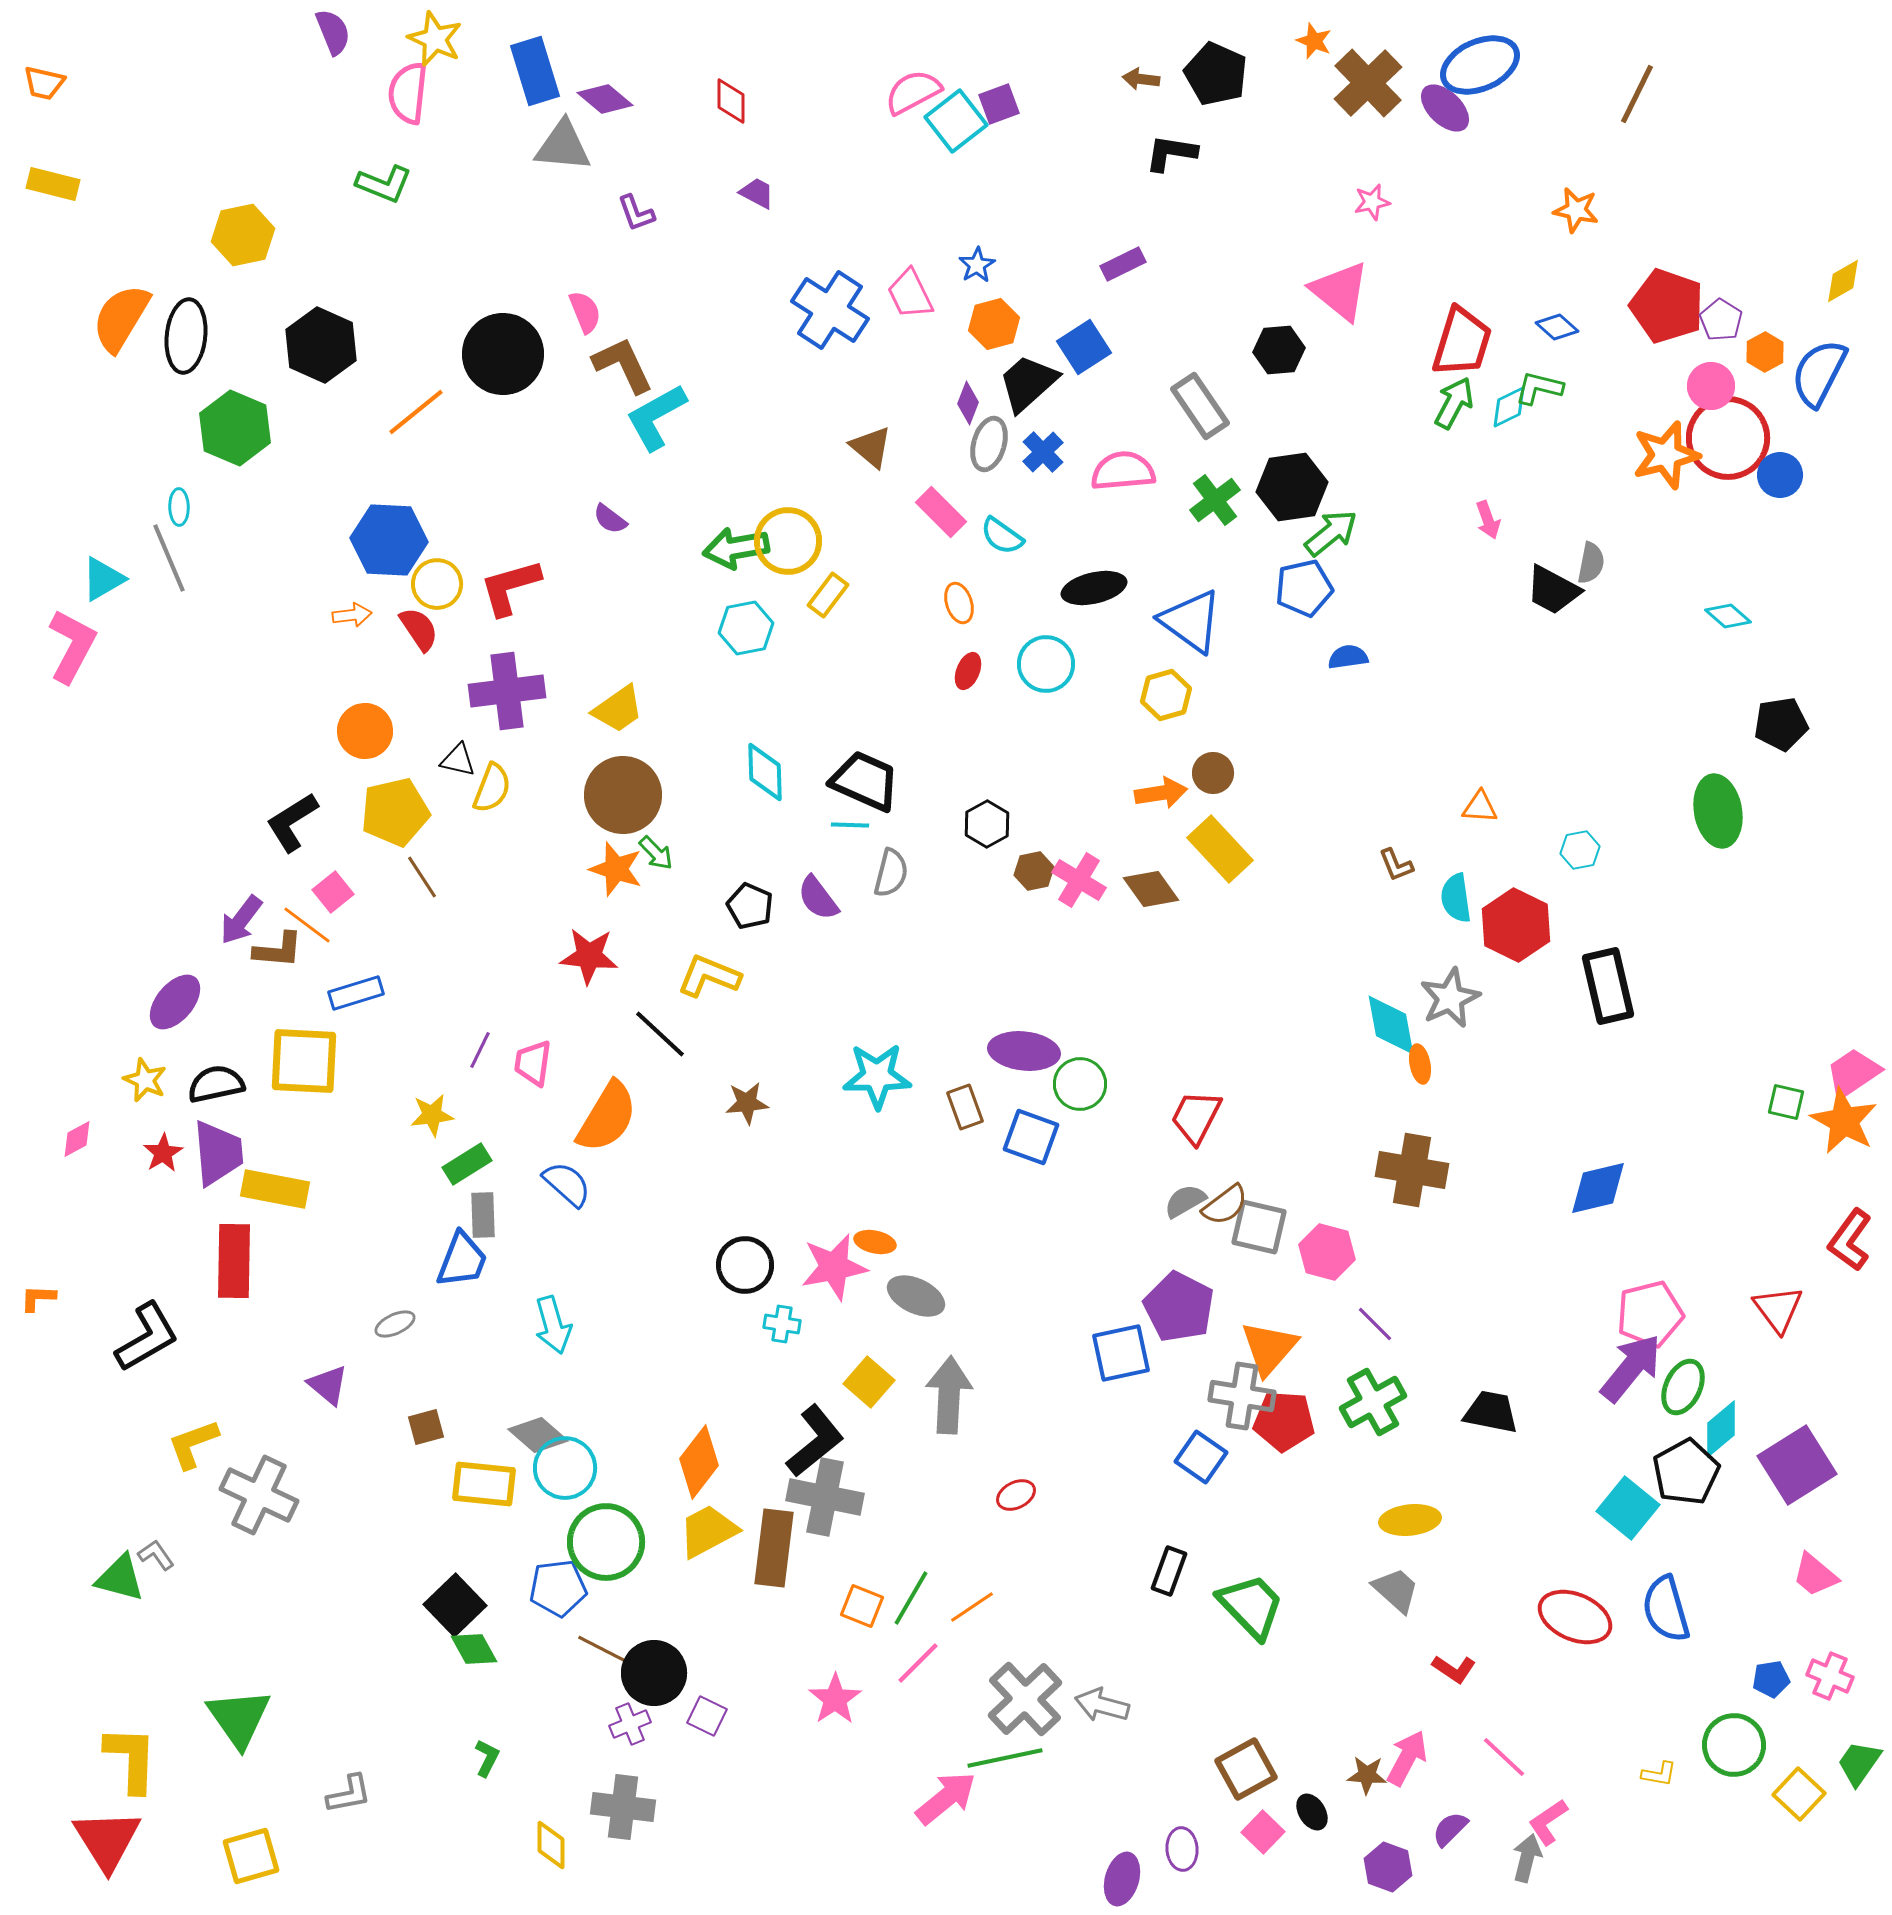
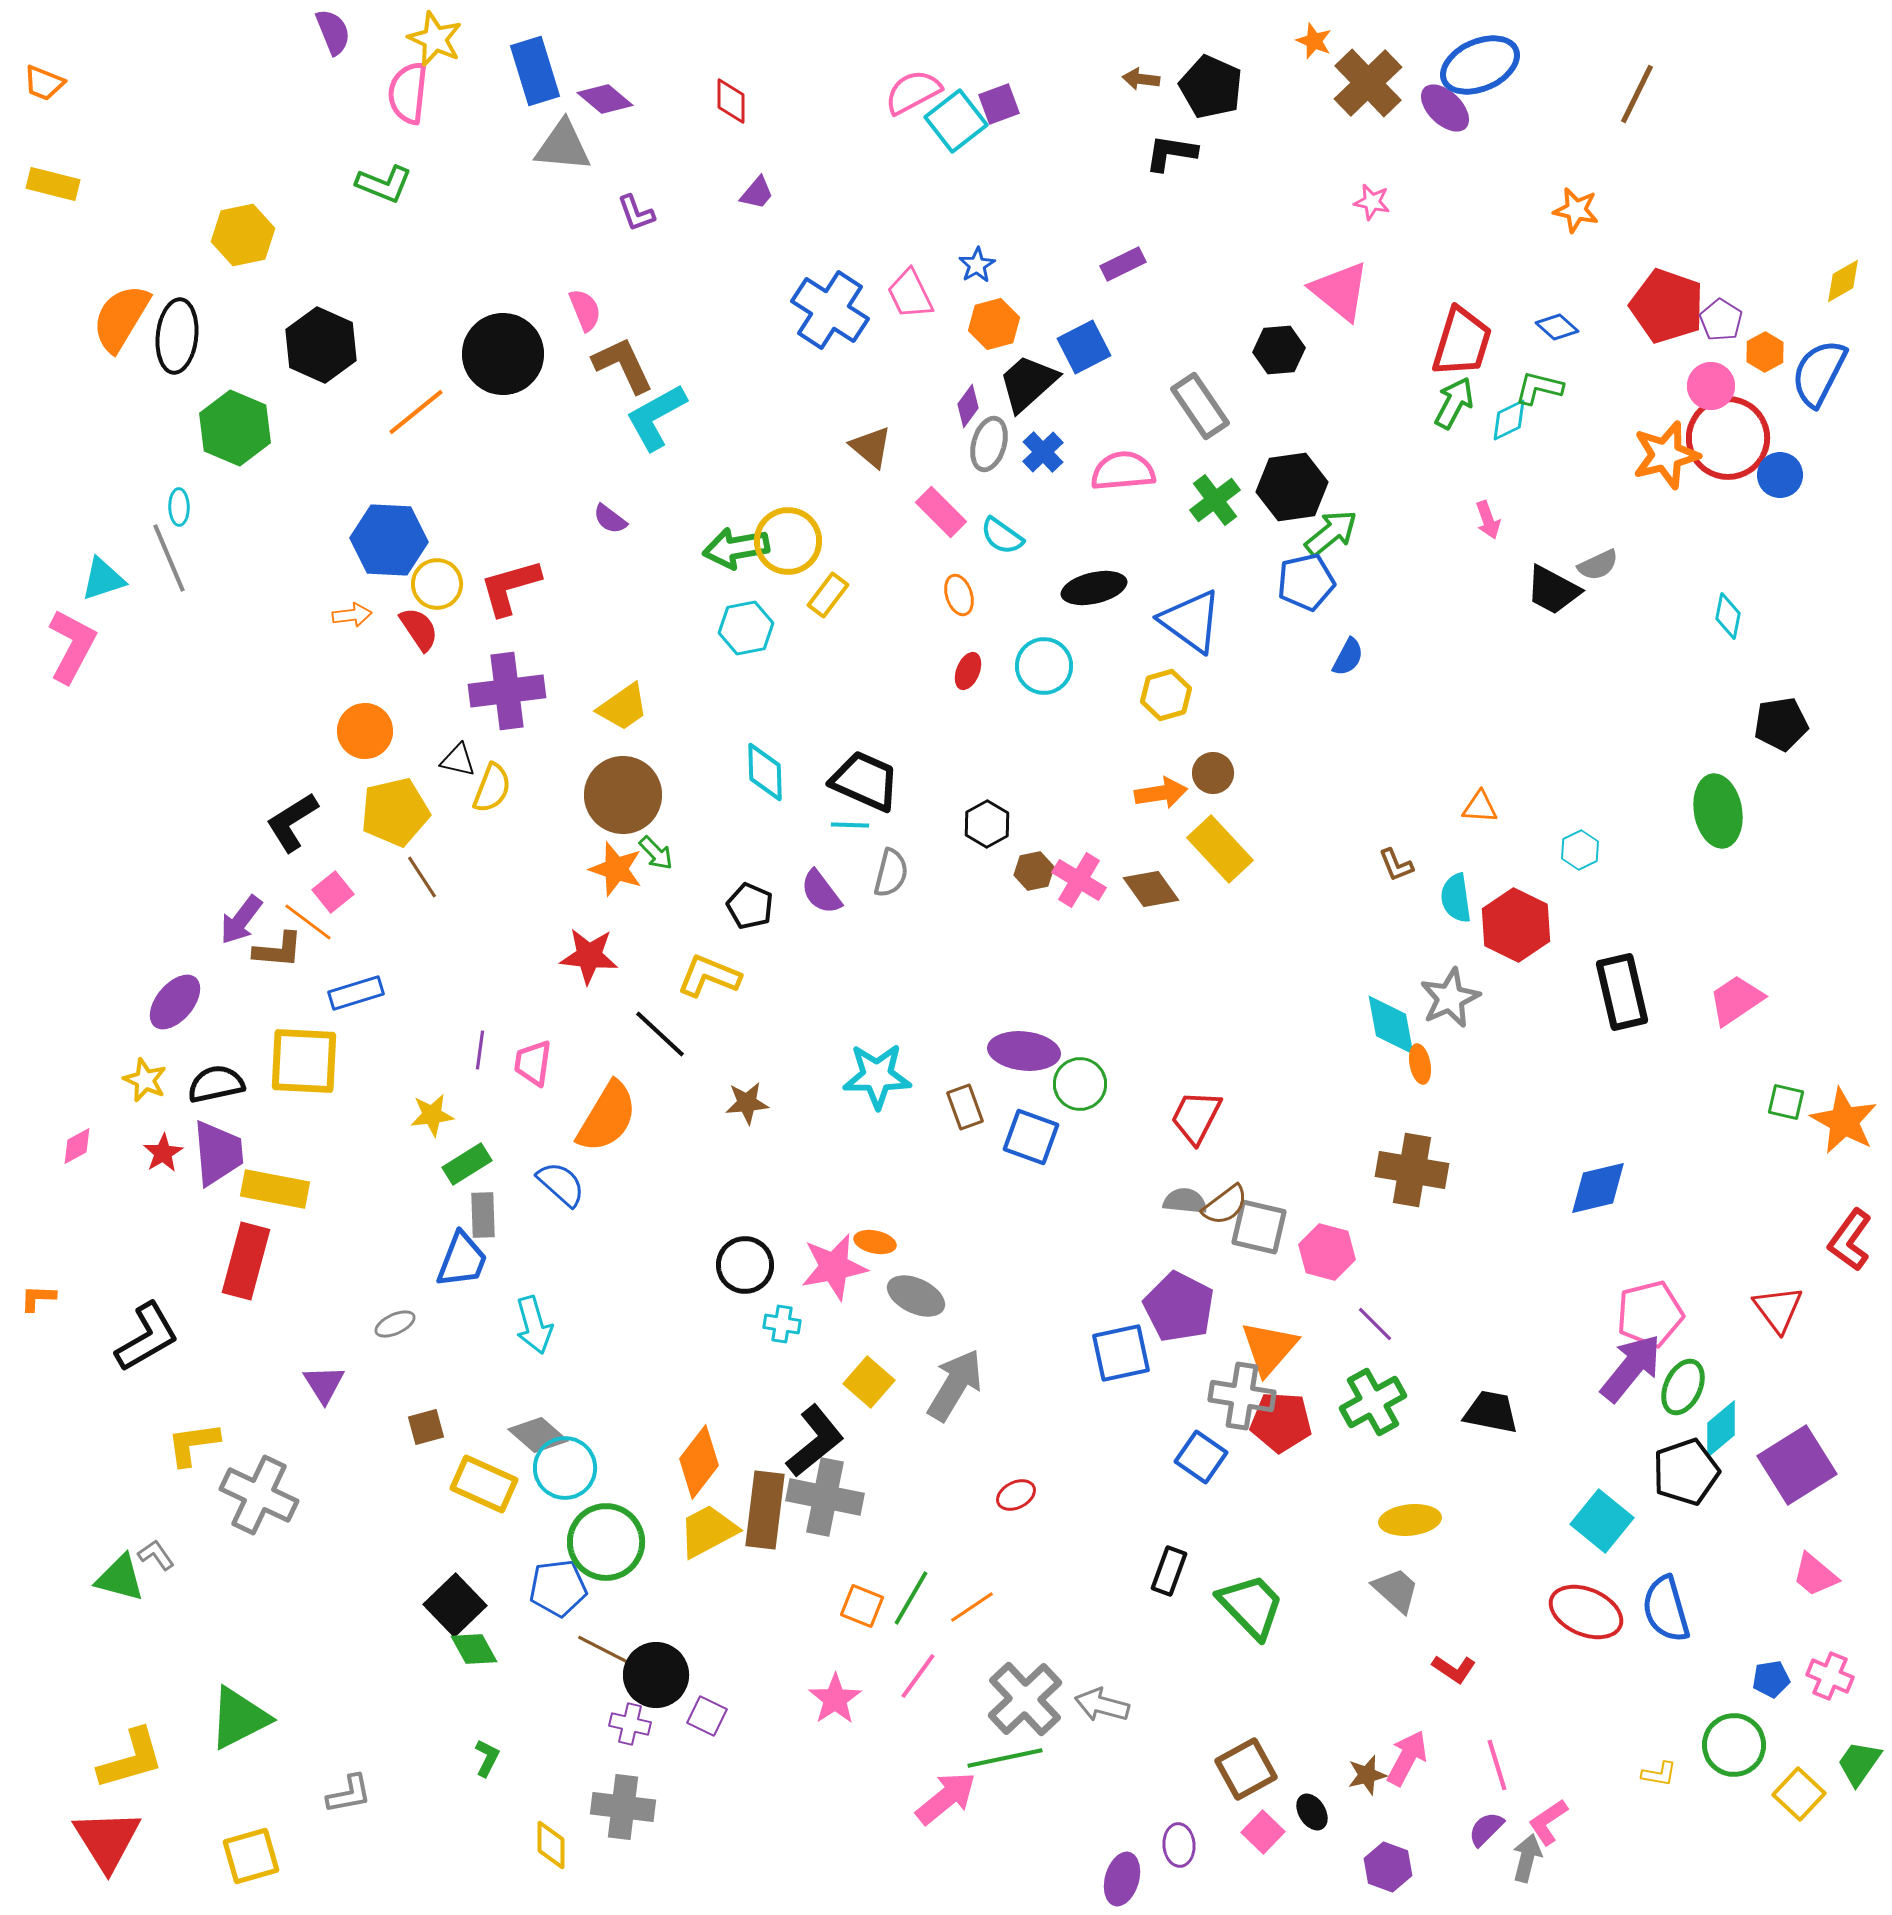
black pentagon at (1216, 74): moved 5 px left, 13 px down
orange trapezoid at (44, 83): rotated 9 degrees clockwise
purple trapezoid at (757, 193): rotated 102 degrees clockwise
pink star at (1372, 202): rotated 24 degrees clockwise
pink semicircle at (585, 312): moved 2 px up
black ellipse at (186, 336): moved 9 px left
blue square at (1084, 347): rotated 6 degrees clockwise
purple diamond at (968, 403): moved 3 px down; rotated 15 degrees clockwise
cyan diamond at (1509, 407): moved 13 px down
gray semicircle at (1591, 563): moved 7 px right, 2 px down; rotated 54 degrees clockwise
cyan triangle at (103, 579): rotated 12 degrees clockwise
blue pentagon at (1304, 588): moved 2 px right, 6 px up
orange ellipse at (959, 603): moved 8 px up
cyan diamond at (1728, 616): rotated 60 degrees clockwise
blue semicircle at (1348, 657): rotated 126 degrees clockwise
cyan circle at (1046, 664): moved 2 px left, 2 px down
yellow trapezoid at (618, 709): moved 5 px right, 2 px up
cyan hexagon at (1580, 850): rotated 15 degrees counterclockwise
purple semicircle at (818, 898): moved 3 px right, 6 px up
orange line at (307, 925): moved 1 px right, 3 px up
black rectangle at (1608, 986): moved 14 px right, 6 px down
purple line at (480, 1050): rotated 18 degrees counterclockwise
pink trapezoid at (1853, 1073): moved 117 px left, 73 px up
pink diamond at (77, 1139): moved 7 px down
blue semicircle at (567, 1184): moved 6 px left
gray semicircle at (1185, 1201): rotated 36 degrees clockwise
red rectangle at (234, 1261): moved 12 px right; rotated 14 degrees clockwise
cyan arrow at (553, 1325): moved 19 px left
purple triangle at (328, 1385): moved 4 px left, 1 px up; rotated 18 degrees clockwise
gray arrow at (949, 1395): moved 6 px right, 10 px up; rotated 28 degrees clockwise
red pentagon at (1284, 1421): moved 3 px left, 1 px down
yellow L-shape at (193, 1444): rotated 12 degrees clockwise
black pentagon at (1686, 1472): rotated 10 degrees clockwise
yellow rectangle at (484, 1484): rotated 18 degrees clockwise
cyan square at (1628, 1508): moved 26 px left, 13 px down
brown rectangle at (774, 1548): moved 9 px left, 38 px up
red ellipse at (1575, 1617): moved 11 px right, 5 px up
pink line at (918, 1663): moved 13 px down; rotated 9 degrees counterclockwise
black circle at (654, 1673): moved 2 px right, 2 px down
green triangle at (239, 1718): rotated 38 degrees clockwise
purple cross at (630, 1724): rotated 36 degrees clockwise
pink line at (1504, 1757): moved 7 px left, 8 px down; rotated 30 degrees clockwise
yellow L-shape at (131, 1759): rotated 72 degrees clockwise
brown star at (1367, 1775): rotated 18 degrees counterclockwise
purple semicircle at (1450, 1829): moved 36 px right
purple ellipse at (1182, 1849): moved 3 px left, 4 px up
